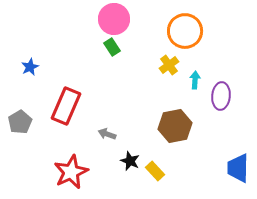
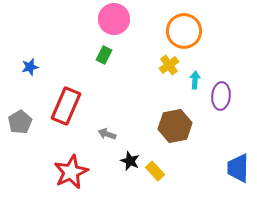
orange circle: moved 1 px left
green rectangle: moved 8 px left, 8 px down; rotated 60 degrees clockwise
blue star: rotated 12 degrees clockwise
